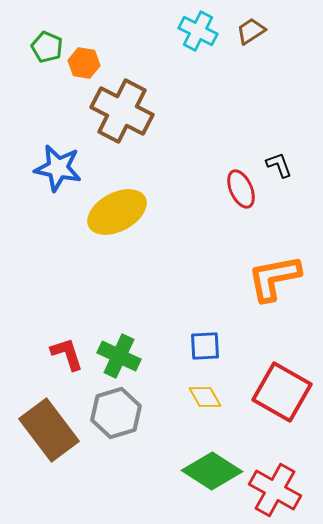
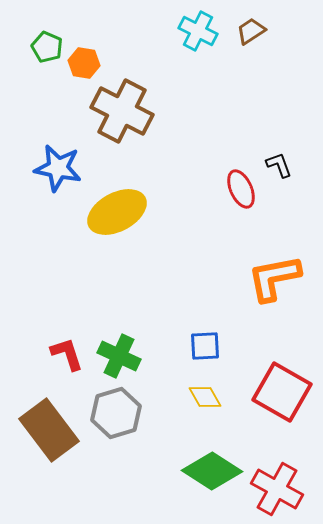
red cross: moved 2 px right, 1 px up
